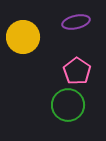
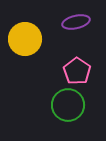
yellow circle: moved 2 px right, 2 px down
